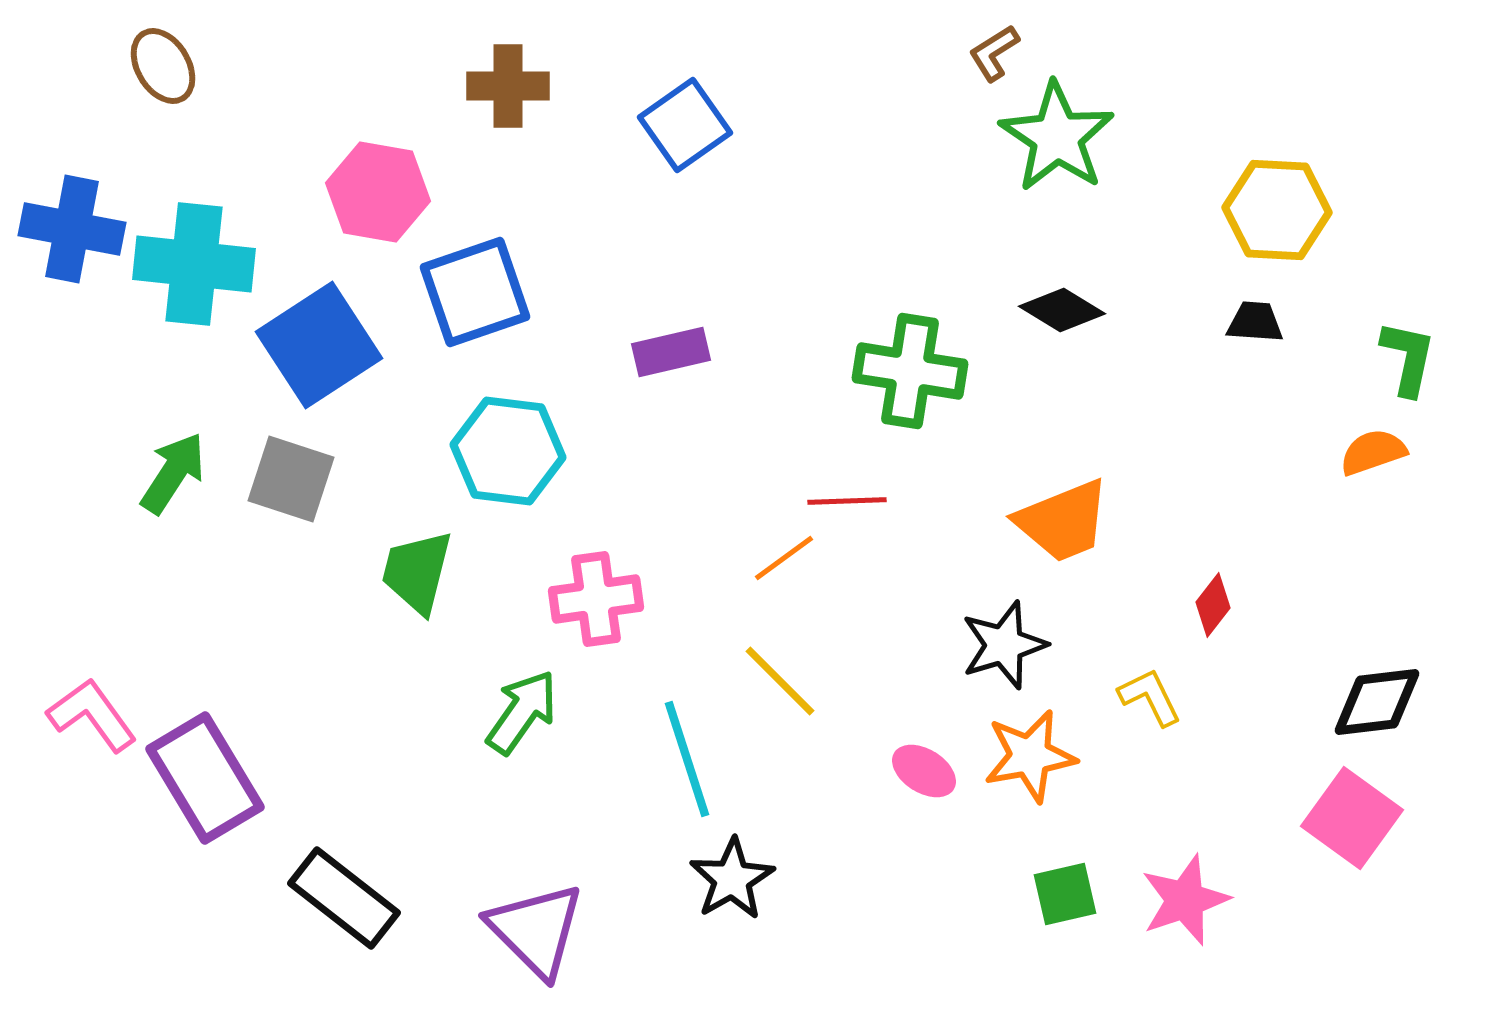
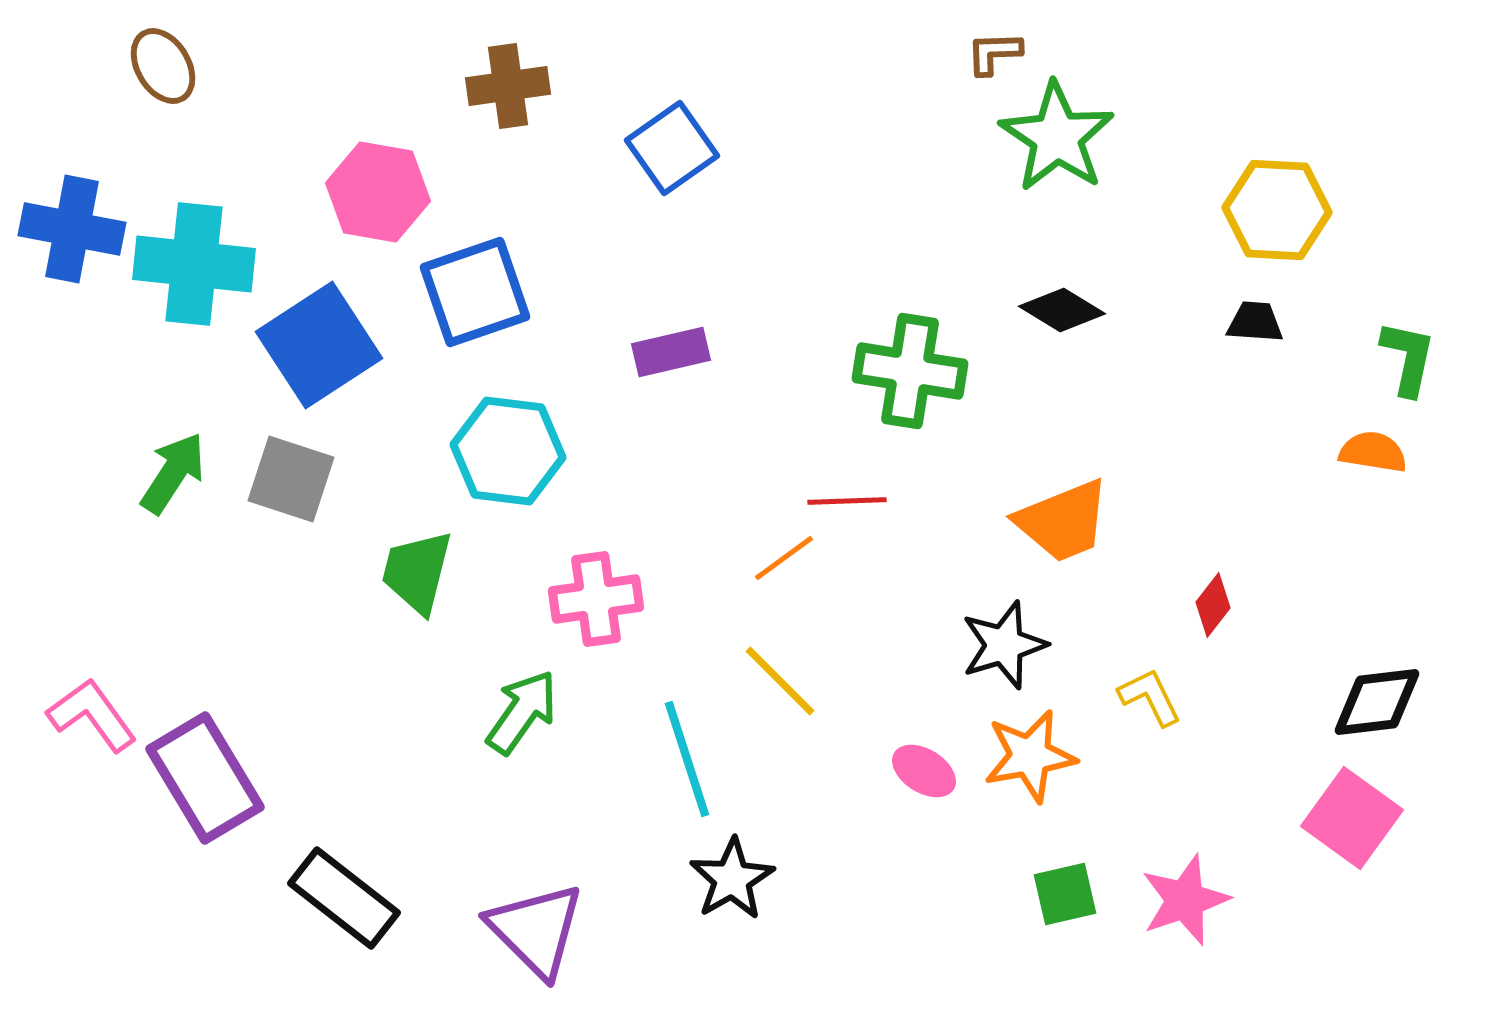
brown L-shape at (994, 53): rotated 30 degrees clockwise
brown cross at (508, 86): rotated 8 degrees counterclockwise
blue square at (685, 125): moved 13 px left, 23 px down
orange semicircle at (1373, 452): rotated 28 degrees clockwise
